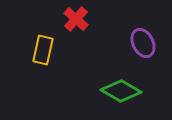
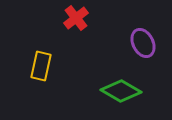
red cross: moved 1 px up; rotated 10 degrees clockwise
yellow rectangle: moved 2 px left, 16 px down
